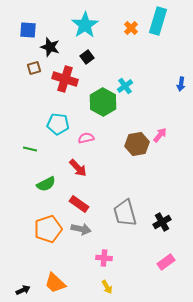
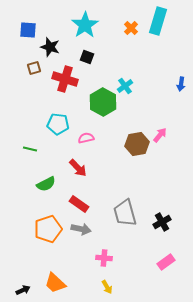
black square: rotated 32 degrees counterclockwise
